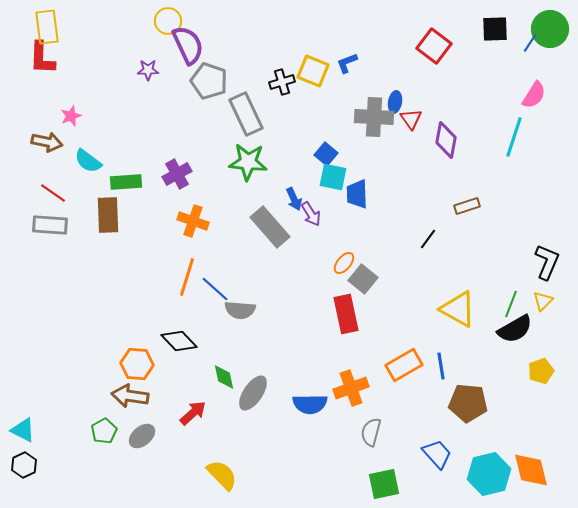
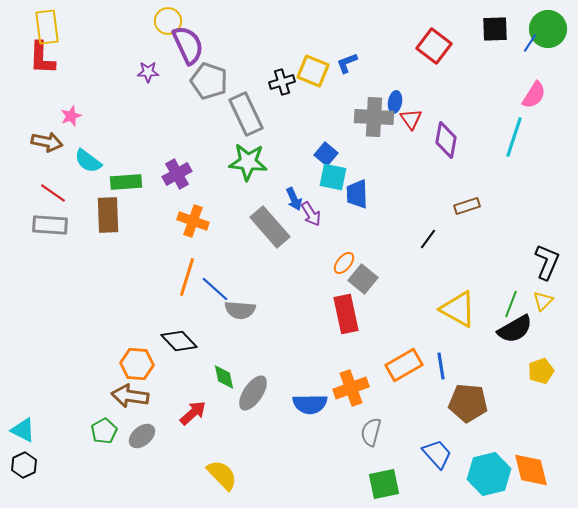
green circle at (550, 29): moved 2 px left
purple star at (148, 70): moved 2 px down
